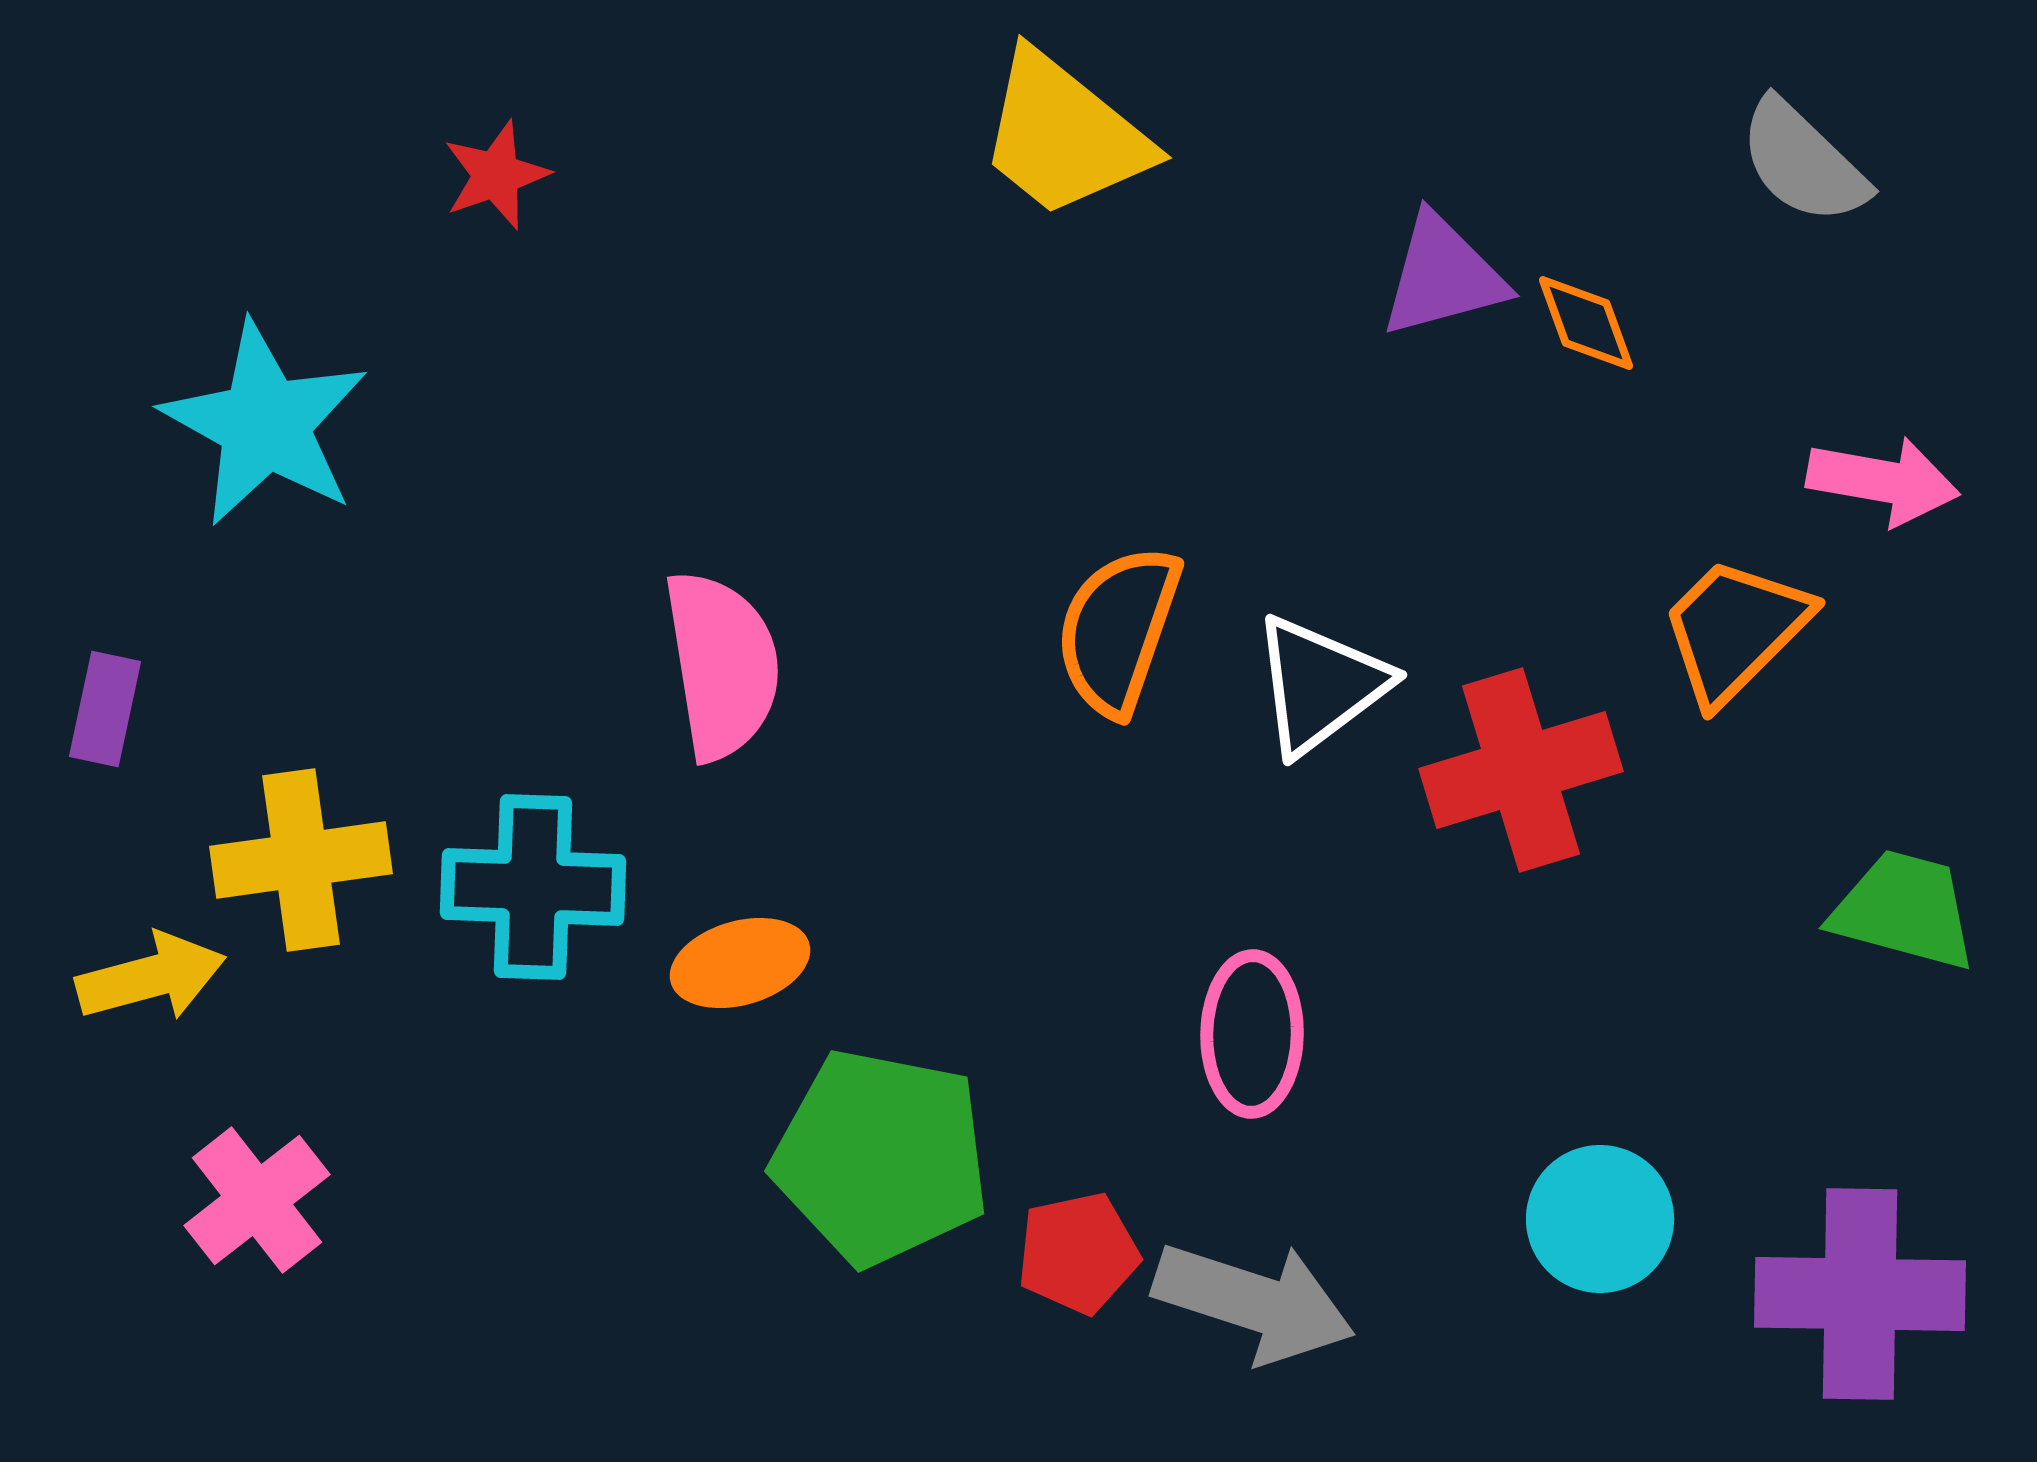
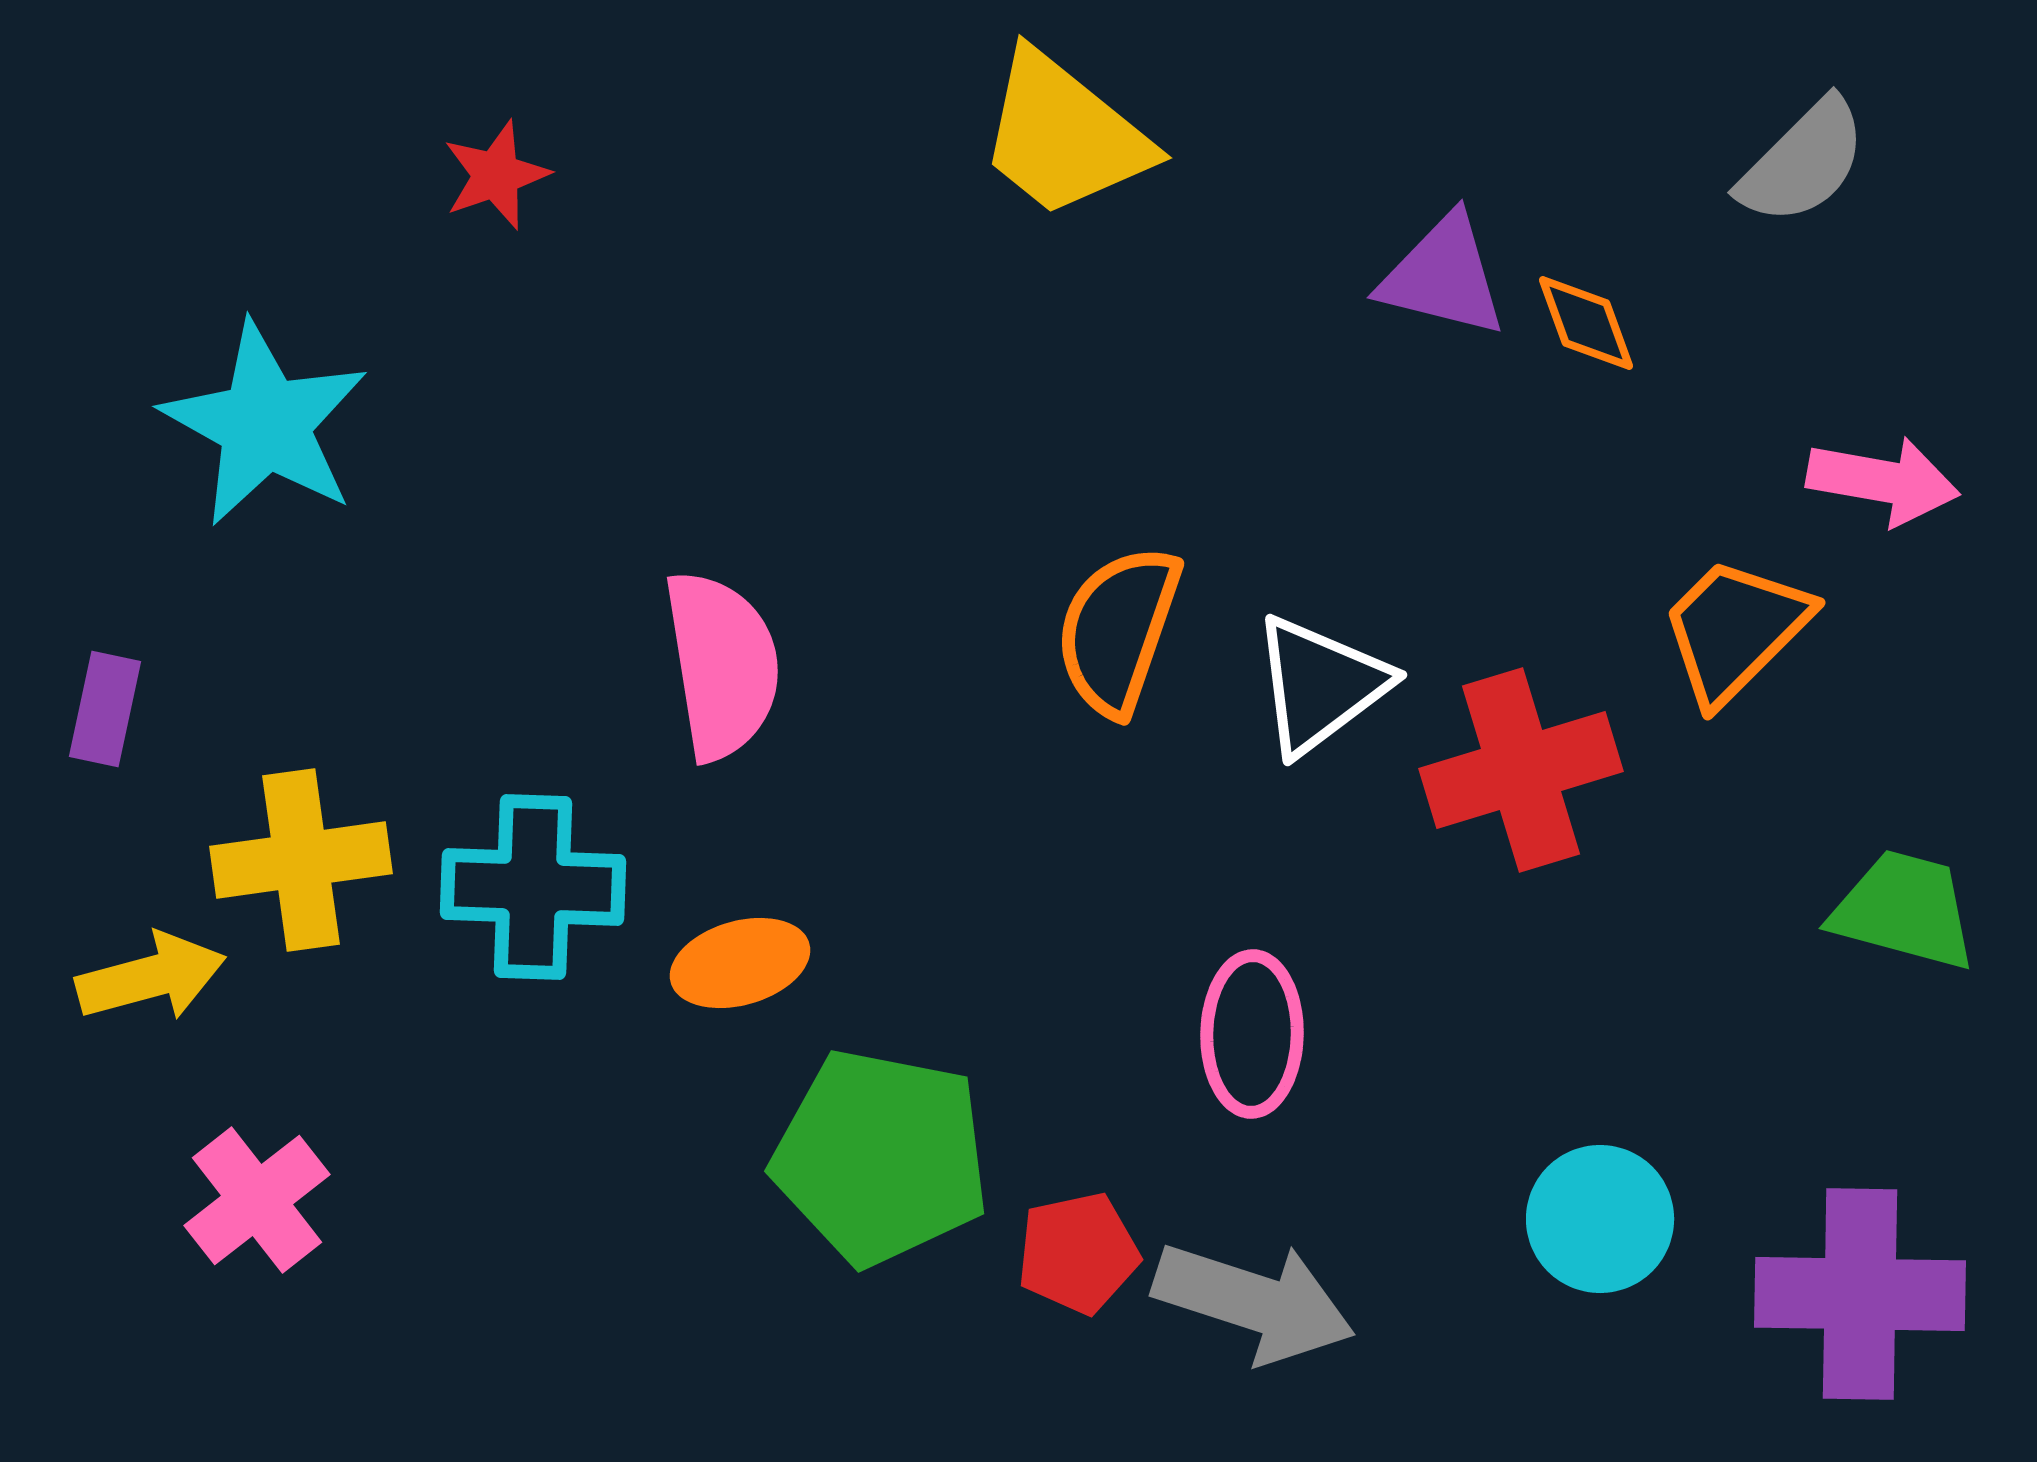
gray semicircle: rotated 89 degrees counterclockwise
purple triangle: rotated 29 degrees clockwise
